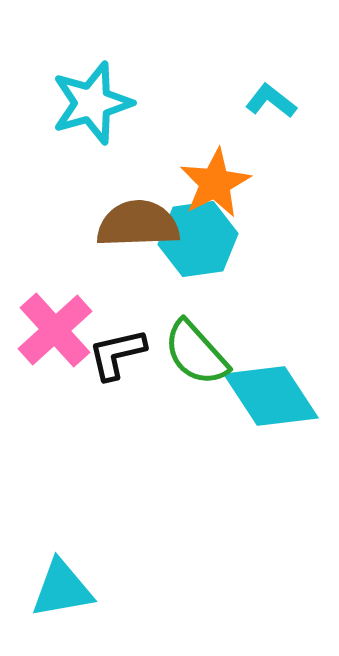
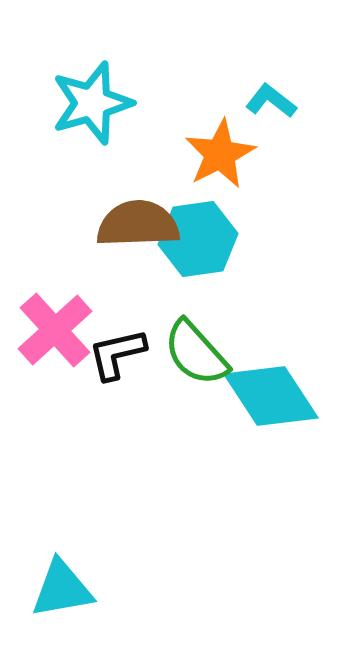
orange star: moved 5 px right, 29 px up
